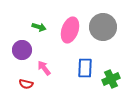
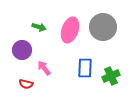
green cross: moved 3 px up
